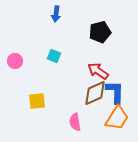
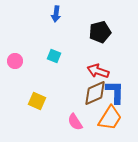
red arrow: rotated 15 degrees counterclockwise
yellow square: rotated 30 degrees clockwise
orange trapezoid: moved 7 px left
pink semicircle: rotated 24 degrees counterclockwise
